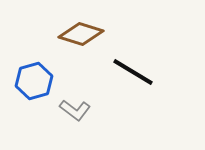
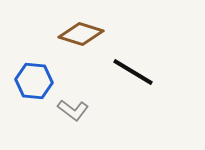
blue hexagon: rotated 21 degrees clockwise
gray L-shape: moved 2 px left
